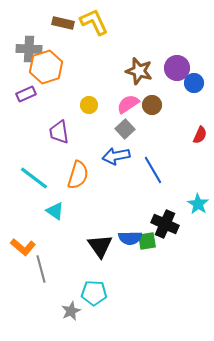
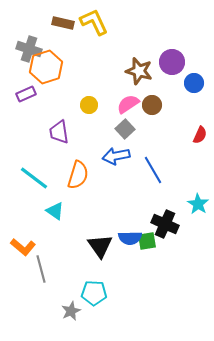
gray cross: rotated 15 degrees clockwise
purple circle: moved 5 px left, 6 px up
